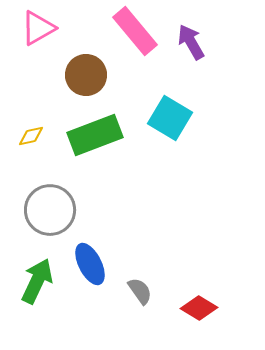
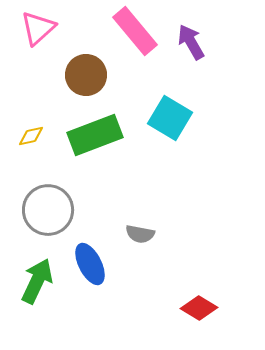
pink triangle: rotated 12 degrees counterclockwise
gray circle: moved 2 px left
gray semicircle: moved 57 px up; rotated 136 degrees clockwise
